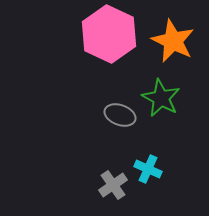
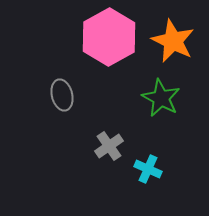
pink hexagon: moved 3 px down; rotated 6 degrees clockwise
gray ellipse: moved 58 px left, 20 px up; rotated 56 degrees clockwise
gray cross: moved 4 px left, 39 px up
